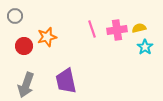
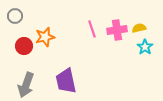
orange star: moved 2 px left
